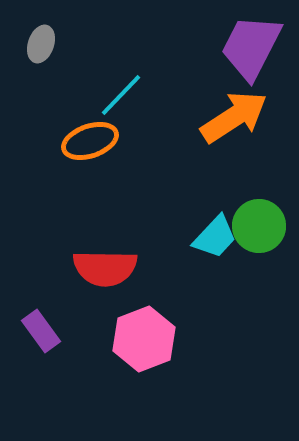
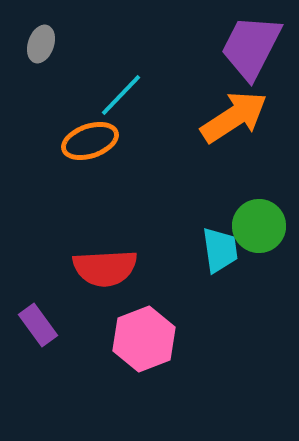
cyan trapezoid: moved 5 px right, 13 px down; rotated 51 degrees counterclockwise
red semicircle: rotated 4 degrees counterclockwise
purple rectangle: moved 3 px left, 6 px up
